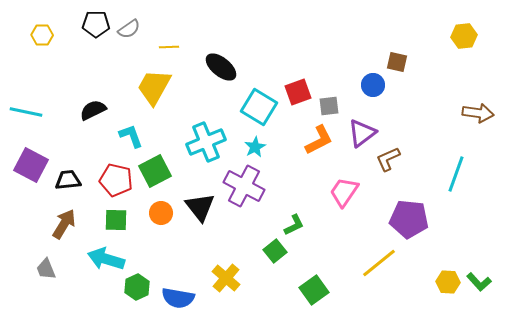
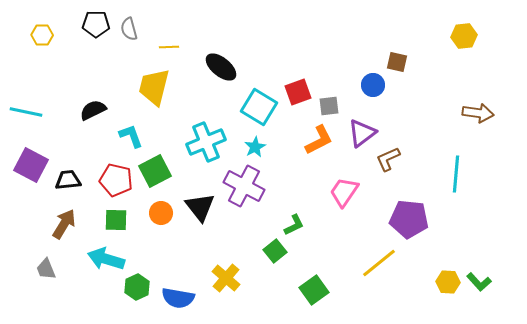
gray semicircle at (129, 29): rotated 110 degrees clockwise
yellow trapezoid at (154, 87): rotated 15 degrees counterclockwise
cyan line at (456, 174): rotated 15 degrees counterclockwise
